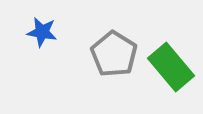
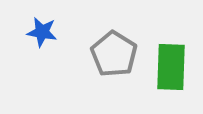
green rectangle: rotated 42 degrees clockwise
